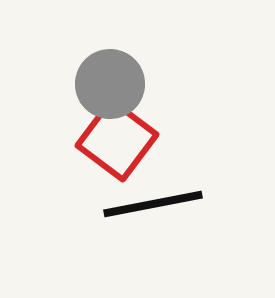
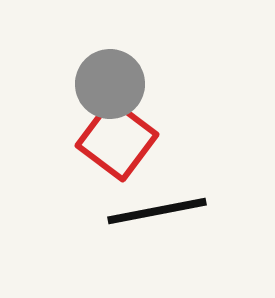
black line: moved 4 px right, 7 px down
